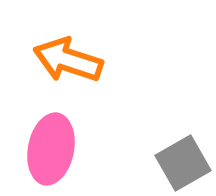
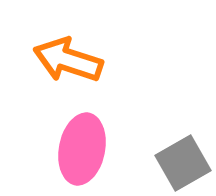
pink ellipse: moved 31 px right
